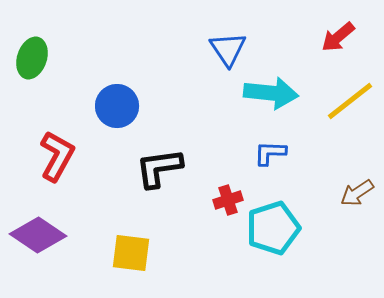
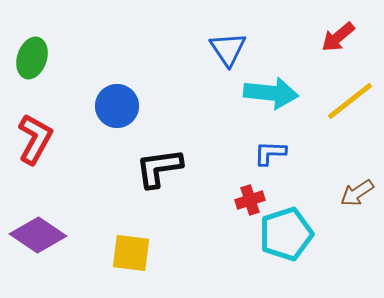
red L-shape: moved 22 px left, 17 px up
red cross: moved 22 px right
cyan pentagon: moved 13 px right, 6 px down
